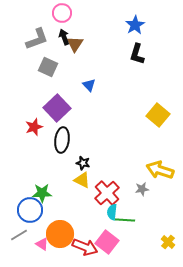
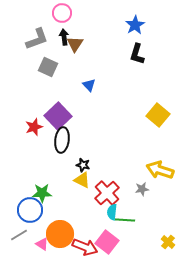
black arrow: rotated 14 degrees clockwise
purple square: moved 1 px right, 8 px down
black star: moved 2 px down
